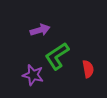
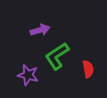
purple star: moved 5 px left
